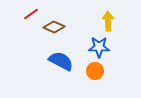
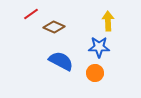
orange circle: moved 2 px down
